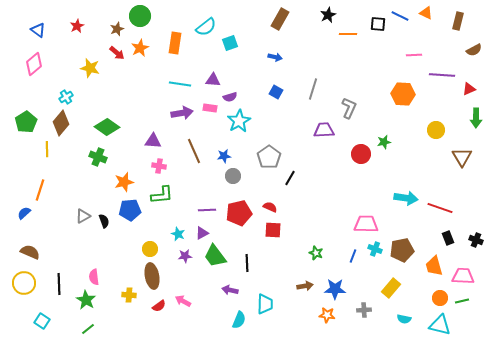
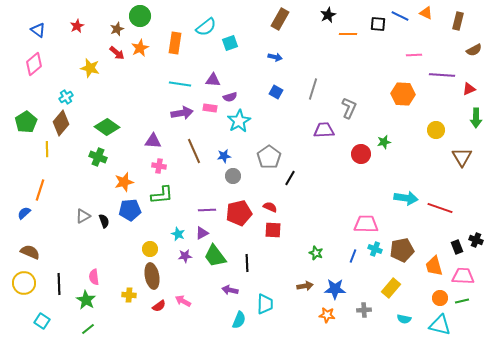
black rectangle at (448, 238): moved 9 px right, 9 px down
